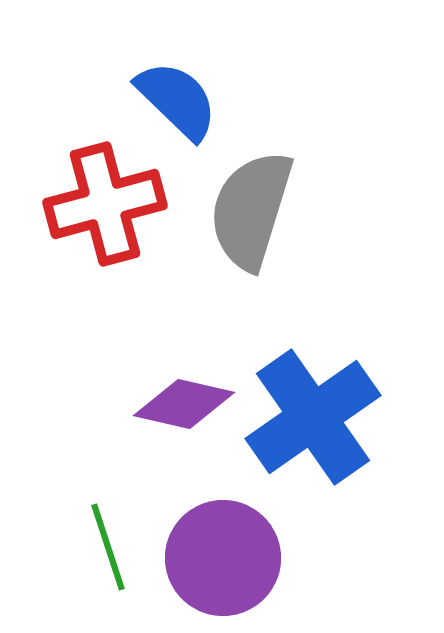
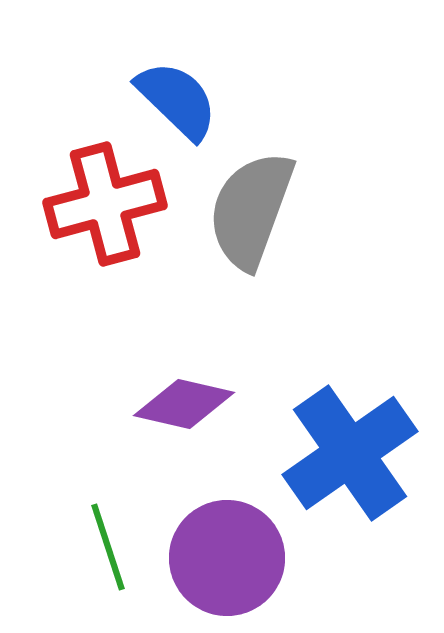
gray semicircle: rotated 3 degrees clockwise
blue cross: moved 37 px right, 36 px down
purple circle: moved 4 px right
